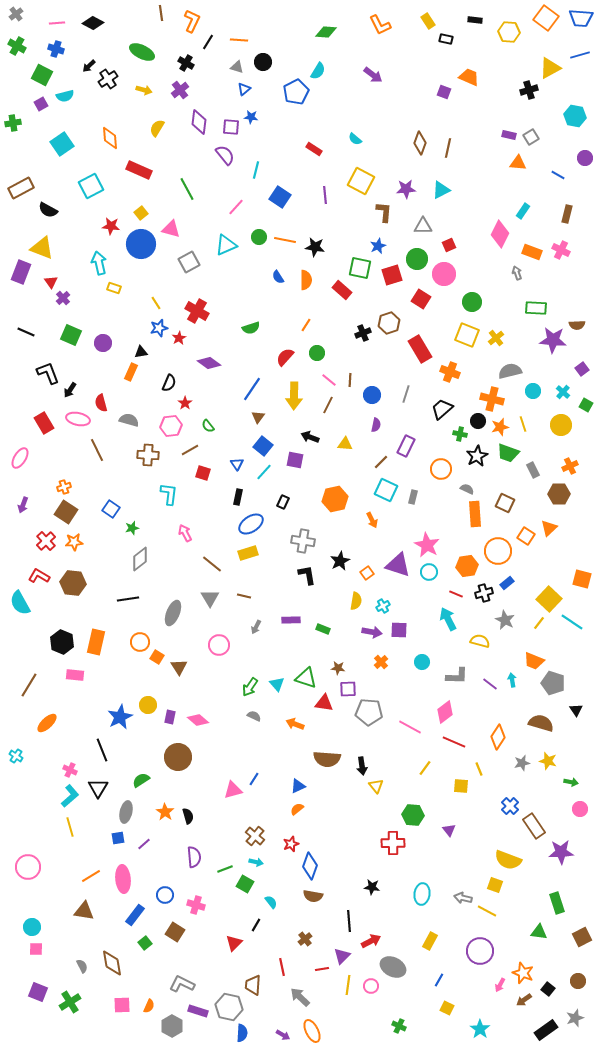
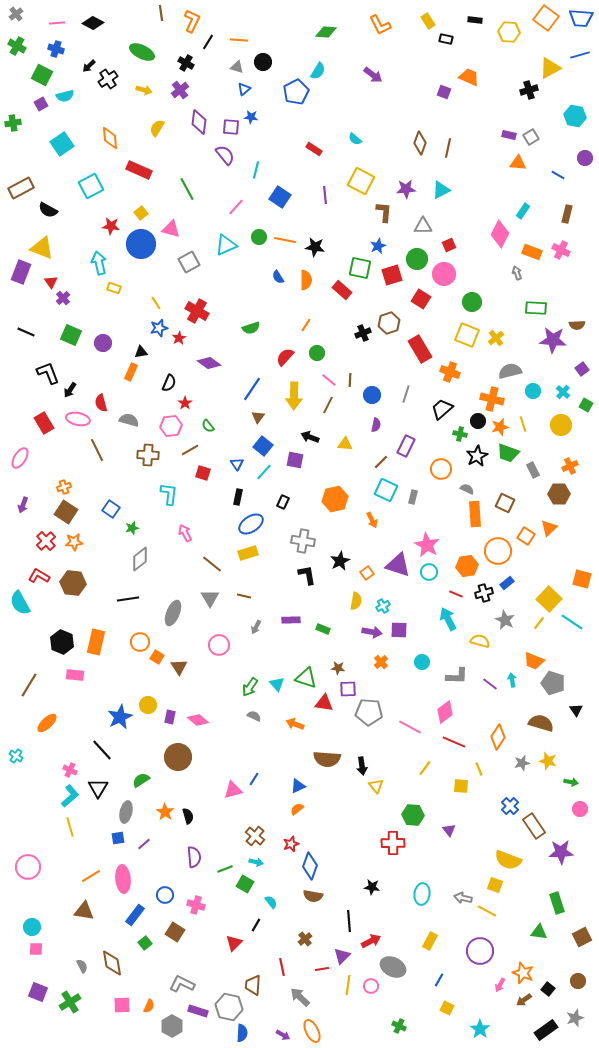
black line at (102, 750): rotated 20 degrees counterclockwise
